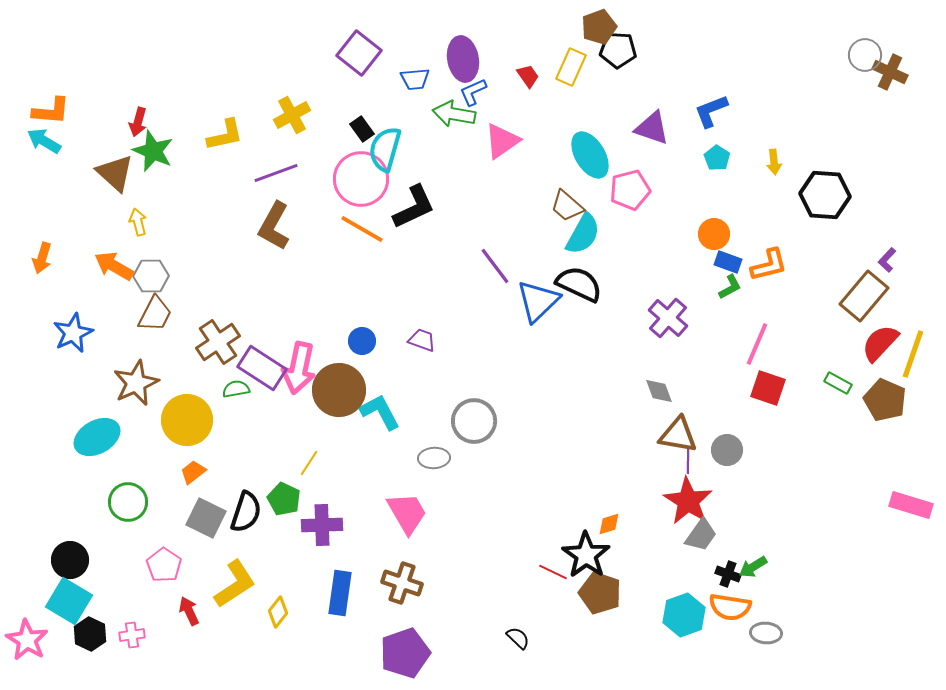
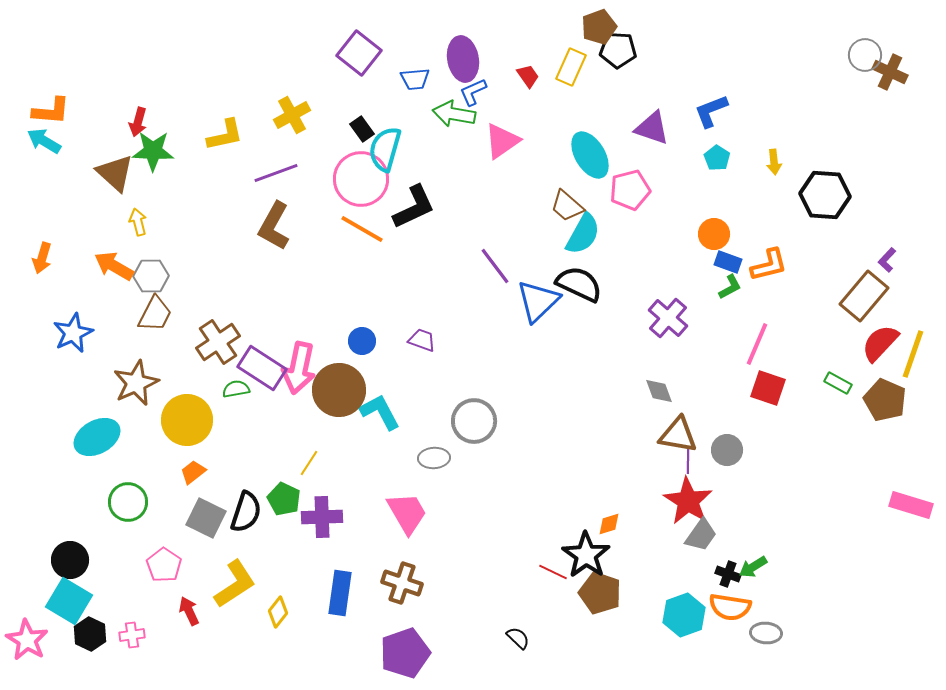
green star at (153, 151): rotated 21 degrees counterclockwise
purple cross at (322, 525): moved 8 px up
